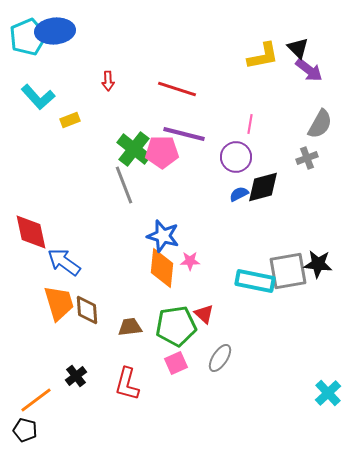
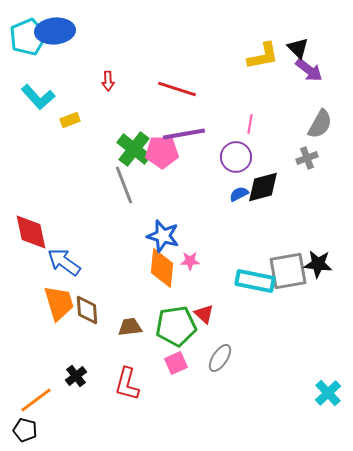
purple line: rotated 24 degrees counterclockwise
